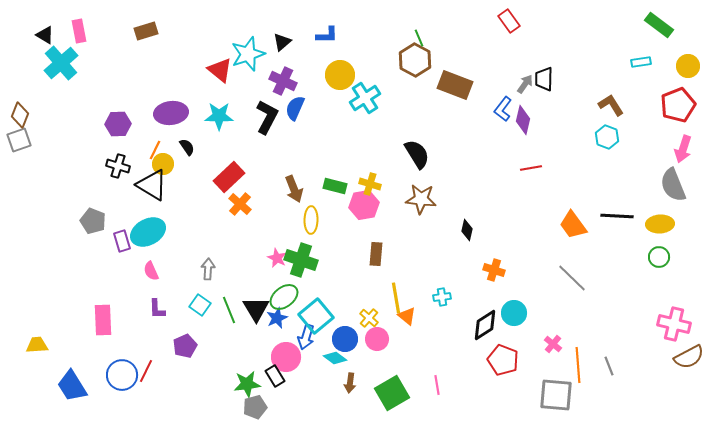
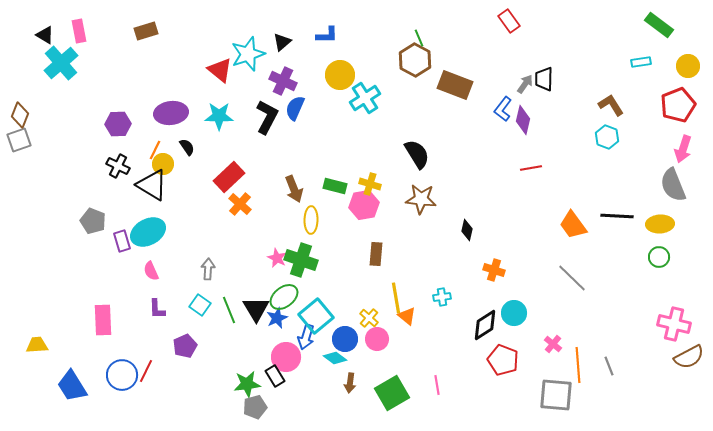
black cross at (118, 166): rotated 10 degrees clockwise
